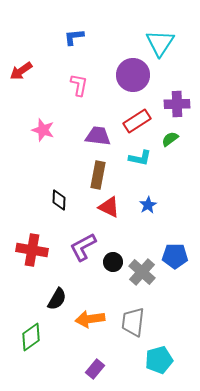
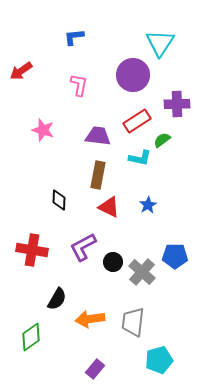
green semicircle: moved 8 px left, 1 px down
